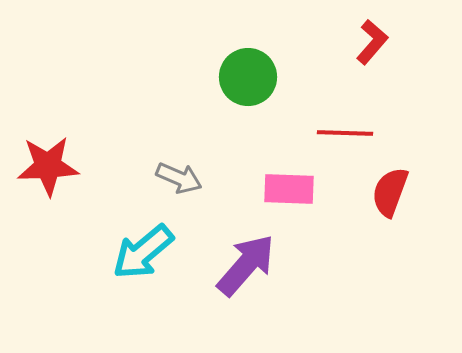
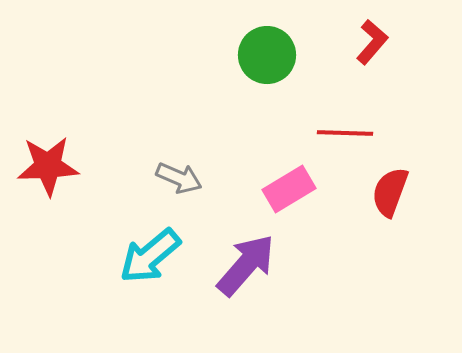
green circle: moved 19 px right, 22 px up
pink rectangle: rotated 33 degrees counterclockwise
cyan arrow: moved 7 px right, 4 px down
